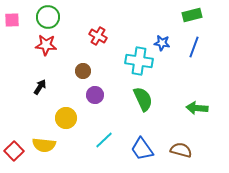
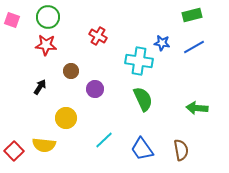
pink square: rotated 21 degrees clockwise
blue line: rotated 40 degrees clockwise
brown circle: moved 12 px left
purple circle: moved 6 px up
brown semicircle: rotated 65 degrees clockwise
